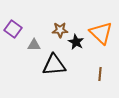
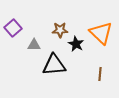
purple square: moved 1 px up; rotated 12 degrees clockwise
black star: moved 2 px down
